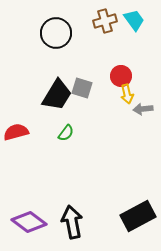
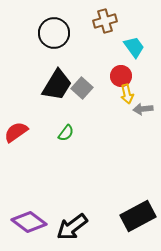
cyan trapezoid: moved 27 px down
black circle: moved 2 px left
gray square: rotated 25 degrees clockwise
black trapezoid: moved 10 px up
red semicircle: rotated 20 degrees counterclockwise
black arrow: moved 5 px down; rotated 116 degrees counterclockwise
